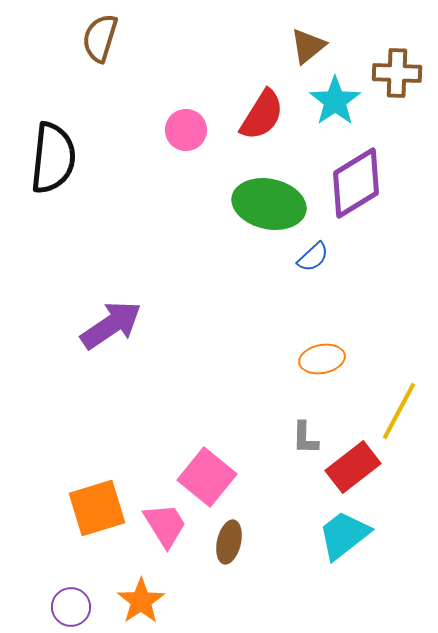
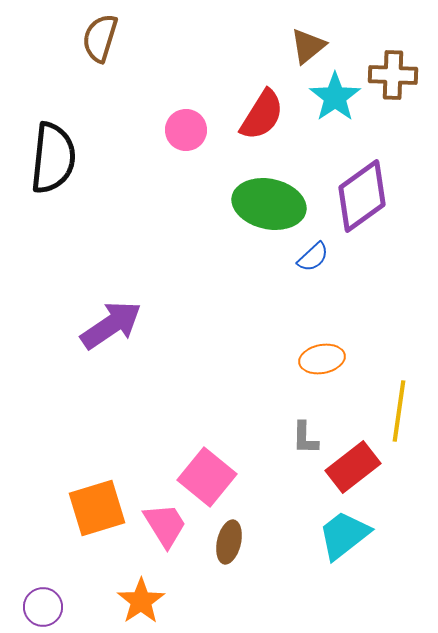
brown cross: moved 4 px left, 2 px down
cyan star: moved 4 px up
purple diamond: moved 6 px right, 13 px down; rotated 4 degrees counterclockwise
yellow line: rotated 20 degrees counterclockwise
purple circle: moved 28 px left
